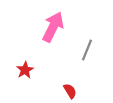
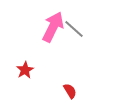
gray line: moved 13 px left, 21 px up; rotated 70 degrees counterclockwise
